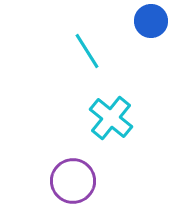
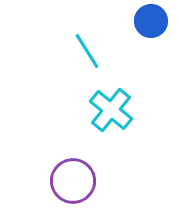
cyan cross: moved 8 px up
